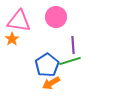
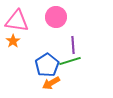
pink triangle: moved 2 px left
orange star: moved 1 px right, 2 px down
